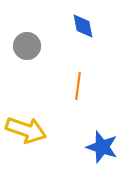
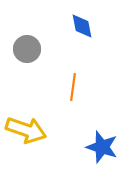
blue diamond: moved 1 px left
gray circle: moved 3 px down
orange line: moved 5 px left, 1 px down
